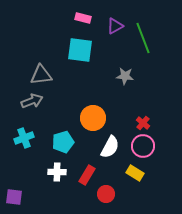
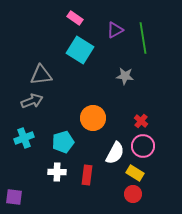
pink rectangle: moved 8 px left; rotated 21 degrees clockwise
purple triangle: moved 4 px down
green line: rotated 12 degrees clockwise
cyan square: rotated 24 degrees clockwise
red cross: moved 2 px left, 2 px up
white semicircle: moved 5 px right, 6 px down
red rectangle: rotated 24 degrees counterclockwise
red circle: moved 27 px right
